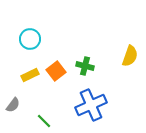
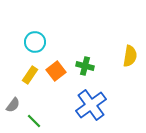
cyan circle: moved 5 px right, 3 px down
yellow semicircle: rotated 10 degrees counterclockwise
yellow rectangle: rotated 30 degrees counterclockwise
blue cross: rotated 12 degrees counterclockwise
green line: moved 10 px left
